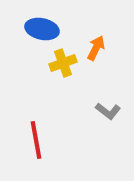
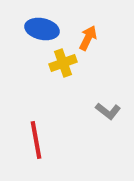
orange arrow: moved 8 px left, 10 px up
